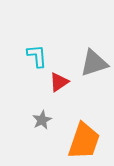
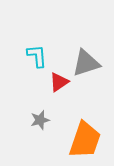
gray triangle: moved 8 px left
gray star: moved 2 px left; rotated 12 degrees clockwise
orange trapezoid: moved 1 px right, 1 px up
